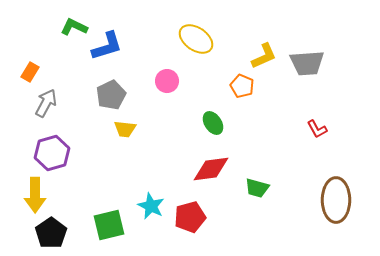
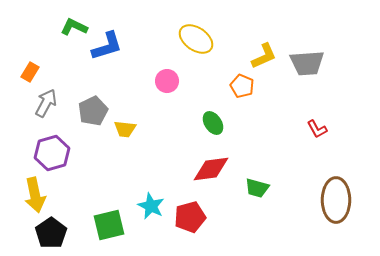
gray pentagon: moved 18 px left, 16 px down
yellow arrow: rotated 12 degrees counterclockwise
